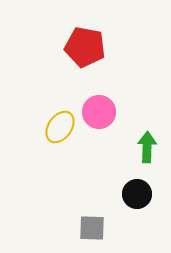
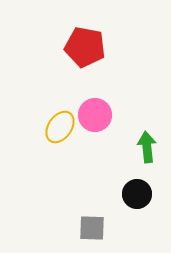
pink circle: moved 4 px left, 3 px down
green arrow: rotated 8 degrees counterclockwise
